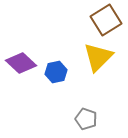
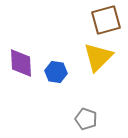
brown square: rotated 16 degrees clockwise
purple diamond: rotated 44 degrees clockwise
blue hexagon: rotated 20 degrees clockwise
